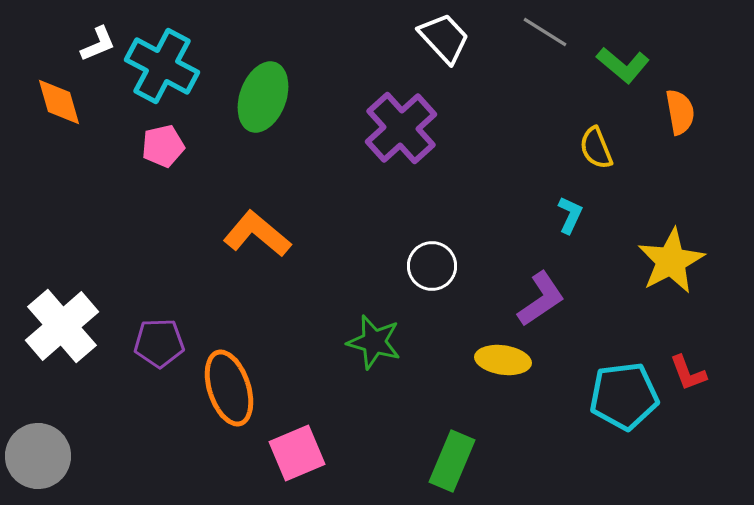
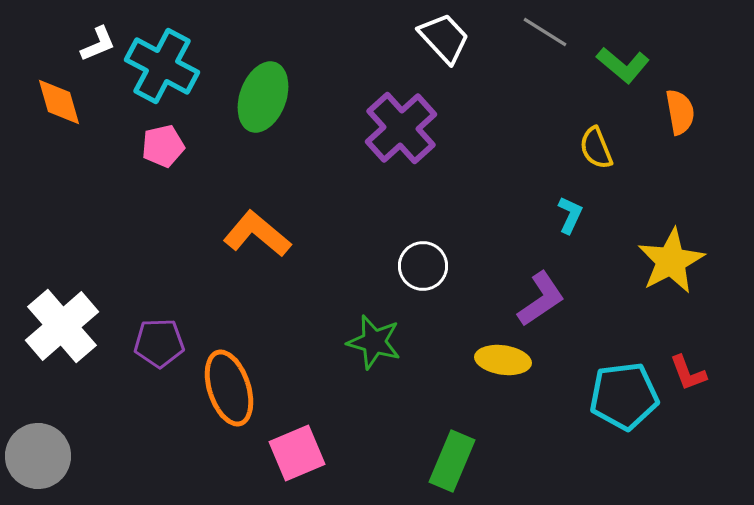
white circle: moved 9 px left
